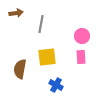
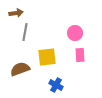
gray line: moved 16 px left, 8 px down
pink circle: moved 7 px left, 3 px up
pink rectangle: moved 1 px left, 2 px up
brown semicircle: rotated 60 degrees clockwise
